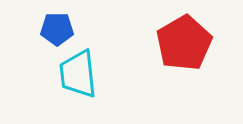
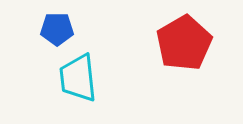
cyan trapezoid: moved 4 px down
